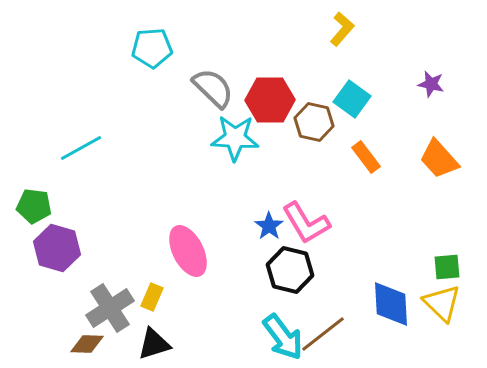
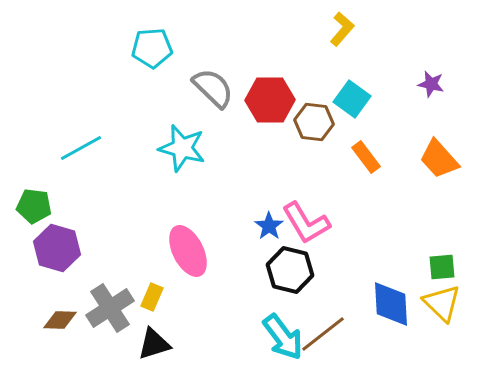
brown hexagon: rotated 6 degrees counterclockwise
cyan star: moved 53 px left, 10 px down; rotated 12 degrees clockwise
green square: moved 5 px left
brown diamond: moved 27 px left, 24 px up
